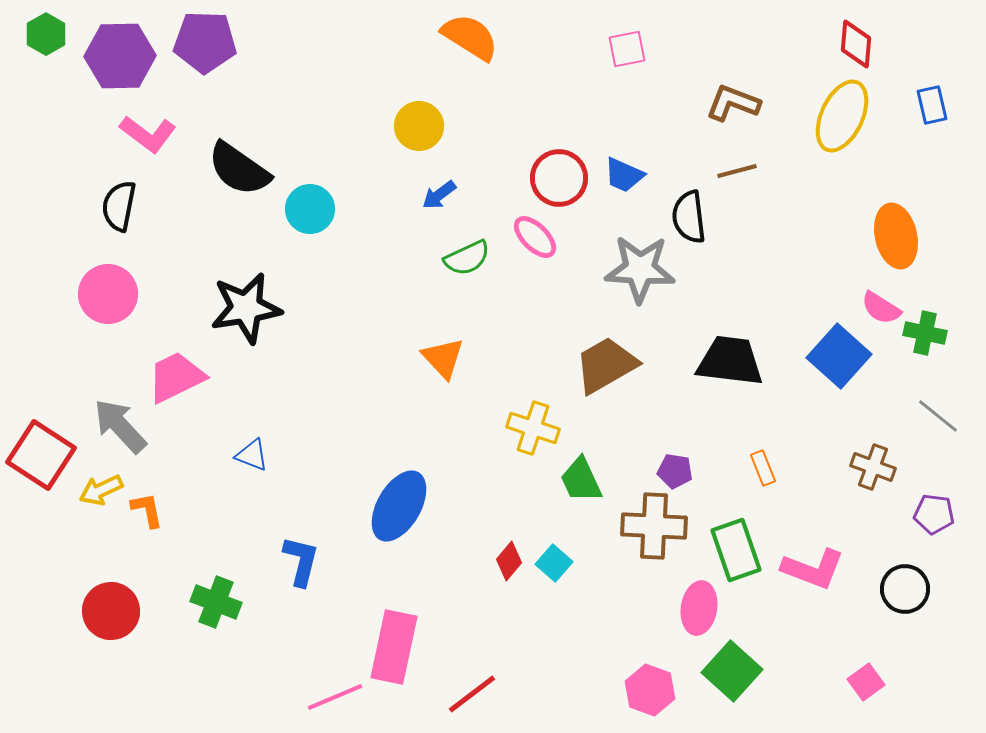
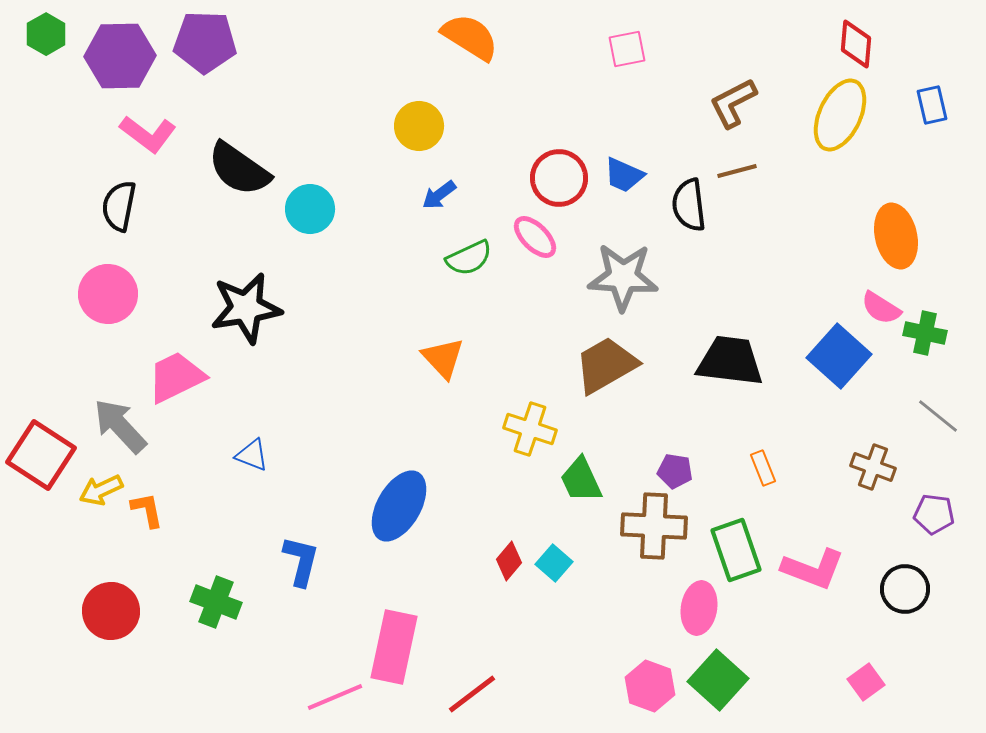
brown L-shape at (733, 103): rotated 48 degrees counterclockwise
yellow ellipse at (842, 116): moved 2 px left, 1 px up
black semicircle at (689, 217): moved 12 px up
green semicircle at (467, 258): moved 2 px right
gray star at (640, 269): moved 17 px left, 8 px down
yellow cross at (533, 428): moved 3 px left, 1 px down
green square at (732, 671): moved 14 px left, 9 px down
pink hexagon at (650, 690): moved 4 px up
